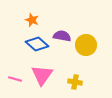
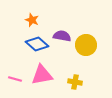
pink triangle: rotated 45 degrees clockwise
